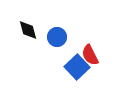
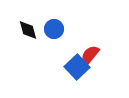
blue circle: moved 3 px left, 8 px up
red semicircle: rotated 65 degrees clockwise
